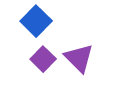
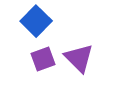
purple square: rotated 25 degrees clockwise
